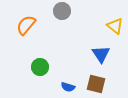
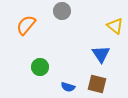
brown square: moved 1 px right
